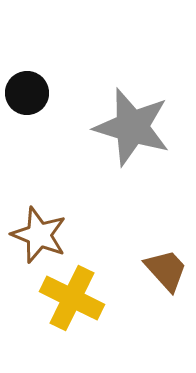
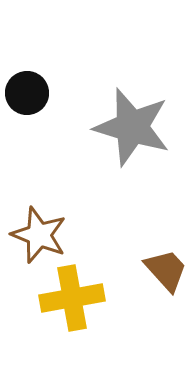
yellow cross: rotated 36 degrees counterclockwise
